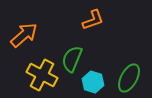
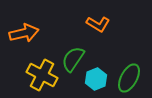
orange L-shape: moved 5 px right, 4 px down; rotated 50 degrees clockwise
orange arrow: moved 2 px up; rotated 28 degrees clockwise
green semicircle: moved 1 px right; rotated 12 degrees clockwise
cyan hexagon: moved 3 px right, 3 px up; rotated 20 degrees clockwise
